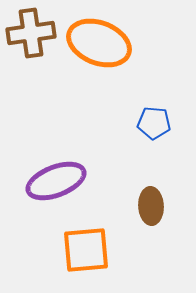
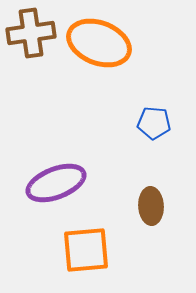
purple ellipse: moved 2 px down
